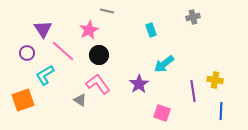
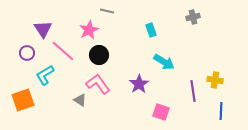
cyan arrow: moved 2 px up; rotated 110 degrees counterclockwise
pink square: moved 1 px left, 1 px up
